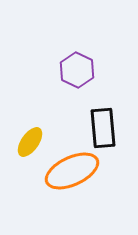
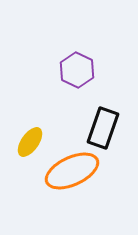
black rectangle: rotated 24 degrees clockwise
